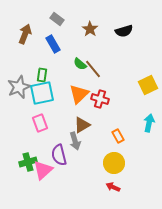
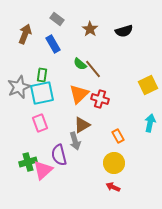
cyan arrow: moved 1 px right
